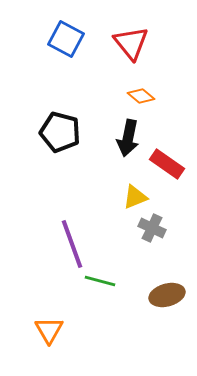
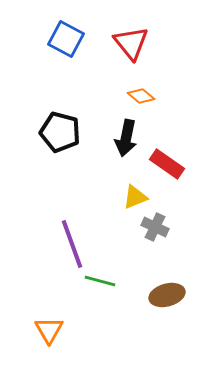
black arrow: moved 2 px left
gray cross: moved 3 px right, 1 px up
